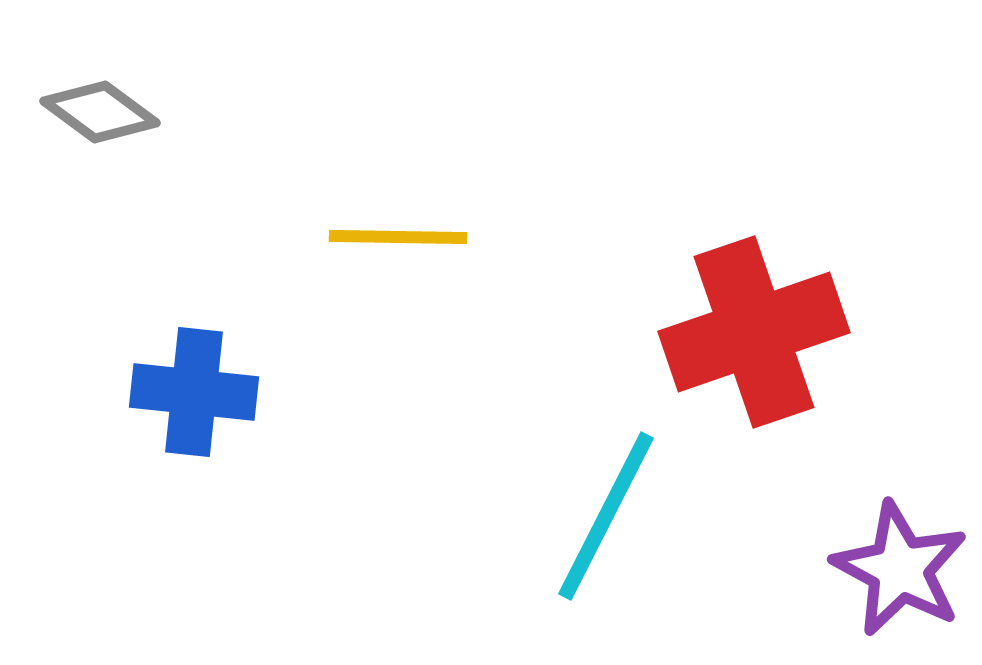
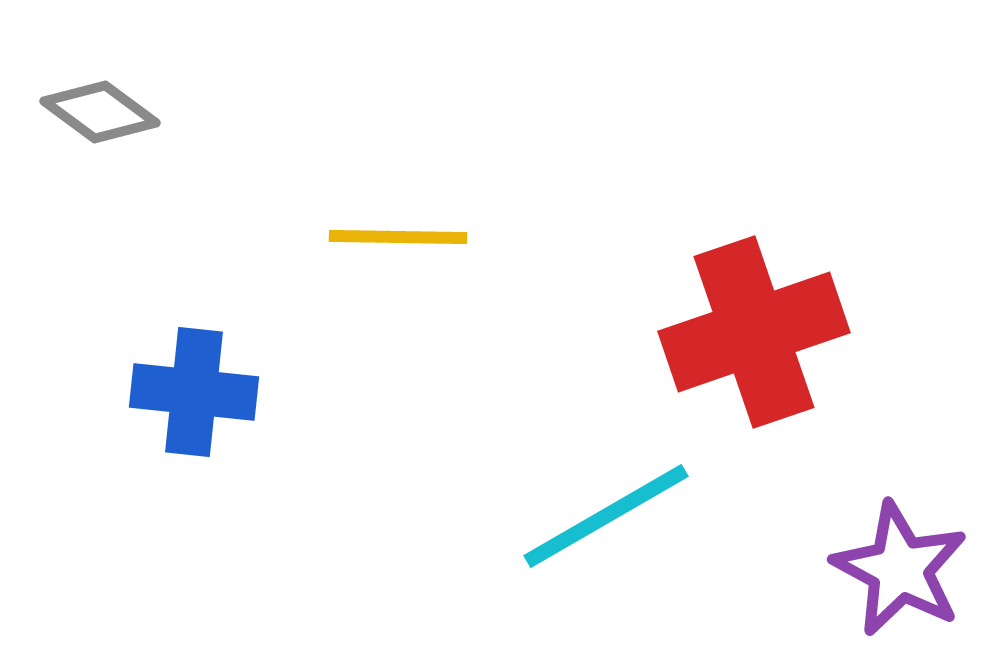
cyan line: rotated 33 degrees clockwise
